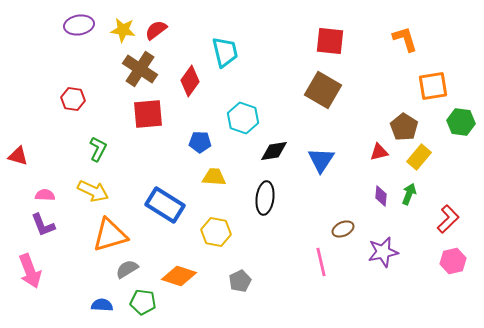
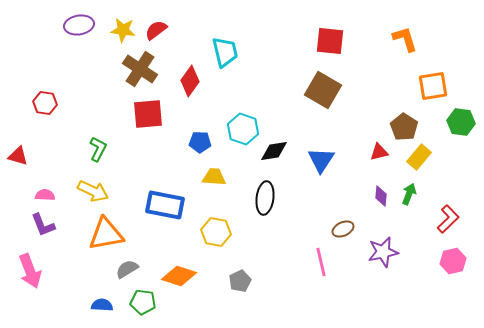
red hexagon at (73, 99): moved 28 px left, 4 px down
cyan hexagon at (243, 118): moved 11 px down
blue rectangle at (165, 205): rotated 21 degrees counterclockwise
orange triangle at (110, 235): moved 4 px left, 1 px up; rotated 6 degrees clockwise
